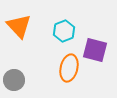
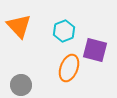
orange ellipse: rotated 8 degrees clockwise
gray circle: moved 7 px right, 5 px down
